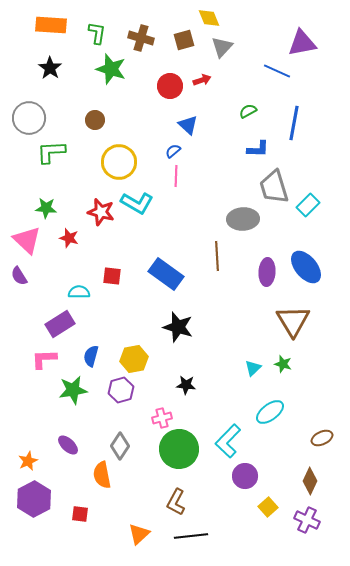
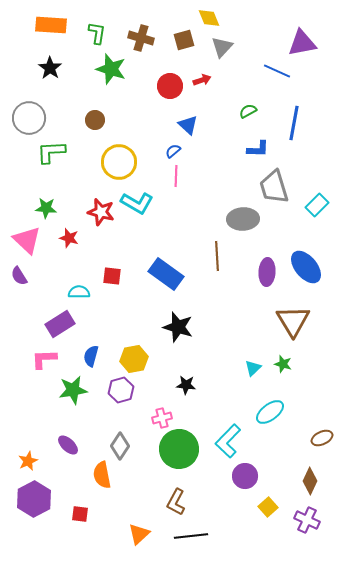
cyan rectangle at (308, 205): moved 9 px right
